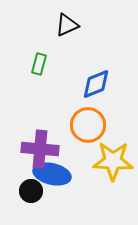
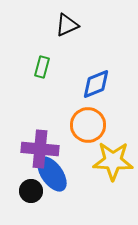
green rectangle: moved 3 px right, 3 px down
blue ellipse: rotated 42 degrees clockwise
